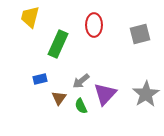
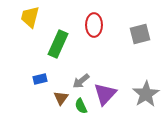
brown triangle: moved 2 px right
